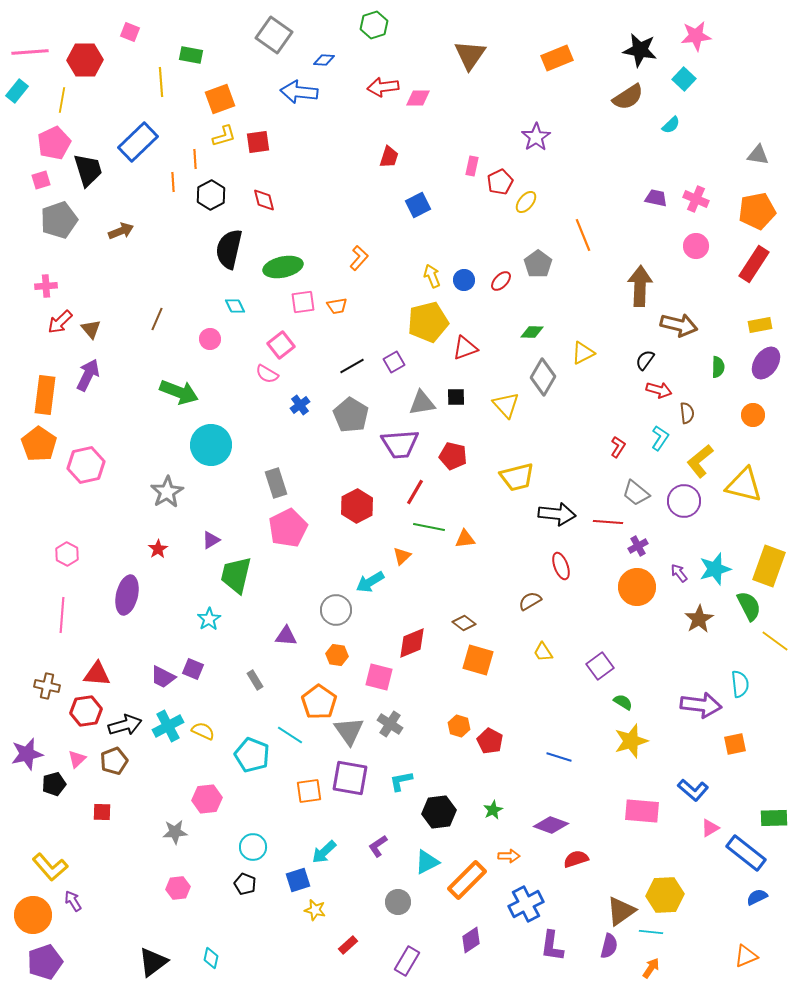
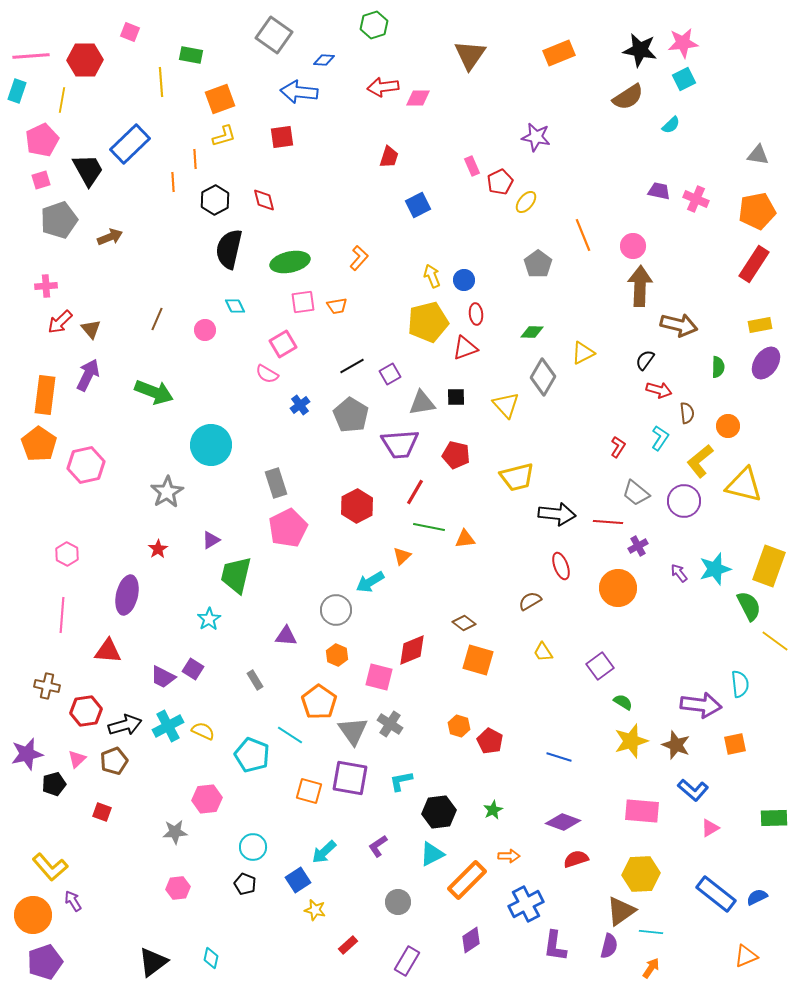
pink star at (696, 36): moved 13 px left, 7 px down
pink line at (30, 52): moved 1 px right, 4 px down
orange rectangle at (557, 58): moved 2 px right, 5 px up
cyan square at (684, 79): rotated 20 degrees clockwise
cyan rectangle at (17, 91): rotated 20 degrees counterclockwise
purple star at (536, 137): rotated 28 degrees counterclockwise
blue rectangle at (138, 142): moved 8 px left, 2 px down
red square at (258, 142): moved 24 px right, 5 px up
pink pentagon at (54, 143): moved 12 px left, 3 px up
pink rectangle at (472, 166): rotated 36 degrees counterclockwise
black trapezoid at (88, 170): rotated 12 degrees counterclockwise
black hexagon at (211, 195): moved 4 px right, 5 px down
purple trapezoid at (656, 198): moved 3 px right, 7 px up
brown arrow at (121, 231): moved 11 px left, 6 px down
pink circle at (696, 246): moved 63 px left
green ellipse at (283, 267): moved 7 px right, 5 px up
red ellipse at (501, 281): moved 25 px left, 33 px down; rotated 50 degrees counterclockwise
pink circle at (210, 339): moved 5 px left, 9 px up
pink square at (281, 345): moved 2 px right, 1 px up; rotated 8 degrees clockwise
purple square at (394, 362): moved 4 px left, 12 px down
green arrow at (179, 392): moved 25 px left
orange circle at (753, 415): moved 25 px left, 11 px down
red pentagon at (453, 456): moved 3 px right, 1 px up
orange circle at (637, 587): moved 19 px left, 1 px down
brown star at (699, 619): moved 23 px left, 126 px down; rotated 20 degrees counterclockwise
red diamond at (412, 643): moved 7 px down
orange hexagon at (337, 655): rotated 15 degrees clockwise
purple square at (193, 669): rotated 10 degrees clockwise
red triangle at (97, 674): moved 11 px right, 23 px up
gray triangle at (349, 731): moved 4 px right
orange square at (309, 791): rotated 24 degrees clockwise
red square at (102, 812): rotated 18 degrees clockwise
purple diamond at (551, 825): moved 12 px right, 3 px up
blue rectangle at (746, 853): moved 30 px left, 41 px down
cyan triangle at (427, 862): moved 5 px right, 8 px up
blue square at (298, 880): rotated 15 degrees counterclockwise
yellow hexagon at (665, 895): moved 24 px left, 21 px up
purple L-shape at (552, 946): moved 3 px right
